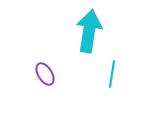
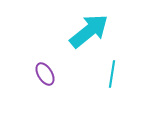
cyan arrow: rotated 42 degrees clockwise
